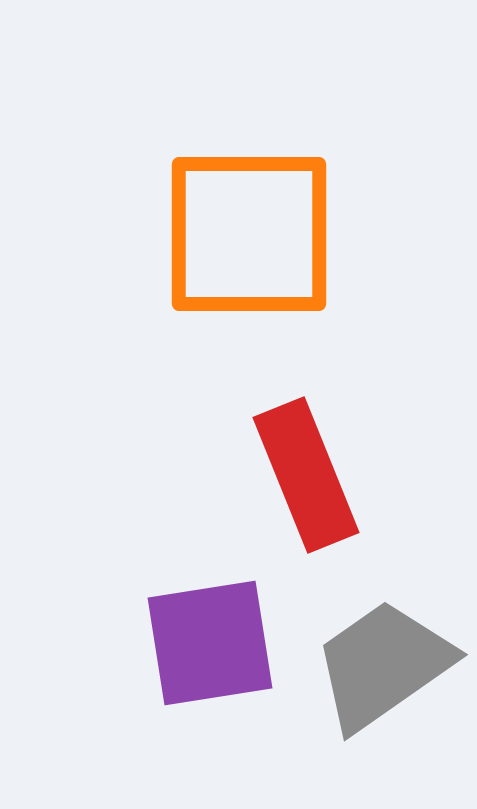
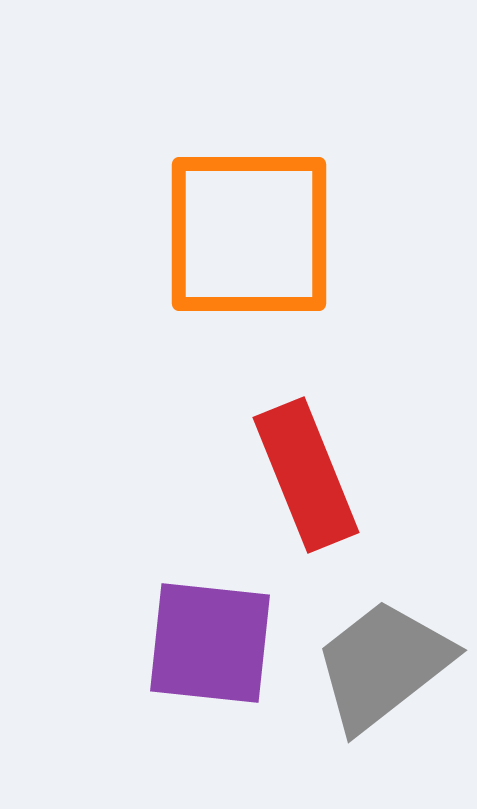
purple square: rotated 15 degrees clockwise
gray trapezoid: rotated 3 degrees counterclockwise
